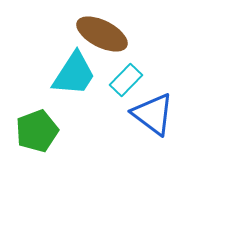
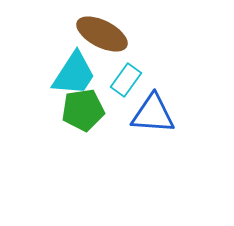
cyan rectangle: rotated 8 degrees counterclockwise
blue triangle: rotated 33 degrees counterclockwise
green pentagon: moved 46 px right, 21 px up; rotated 12 degrees clockwise
